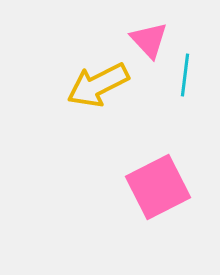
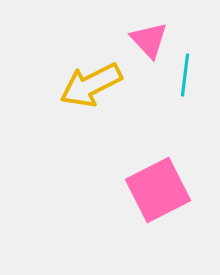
yellow arrow: moved 7 px left
pink square: moved 3 px down
